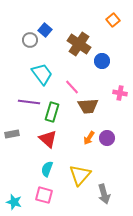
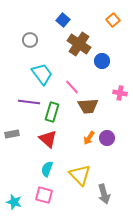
blue square: moved 18 px right, 10 px up
yellow triangle: rotated 25 degrees counterclockwise
